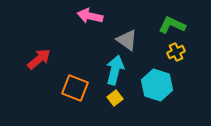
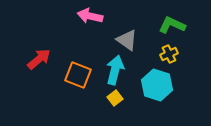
yellow cross: moved 7 px left, 2 px down
orange square: moved 3 px right, 13 px up
